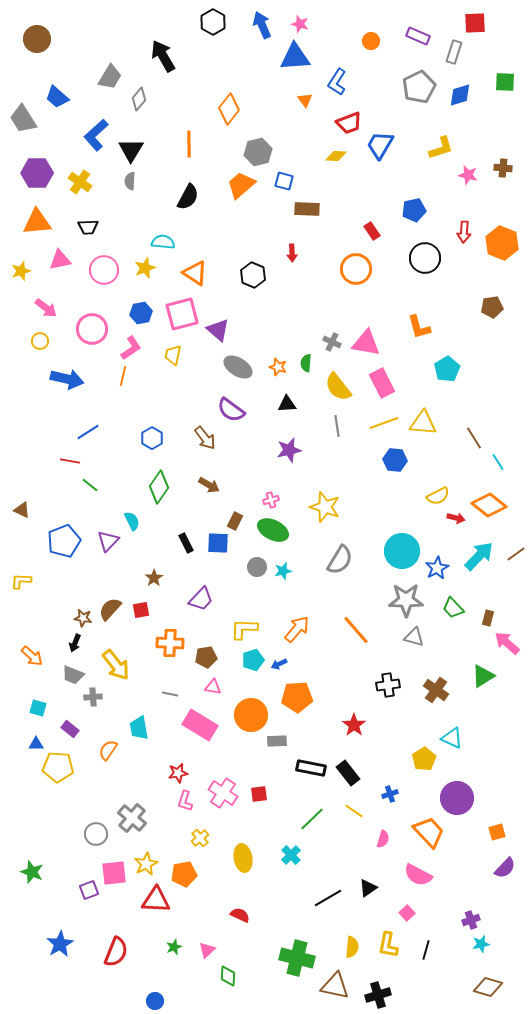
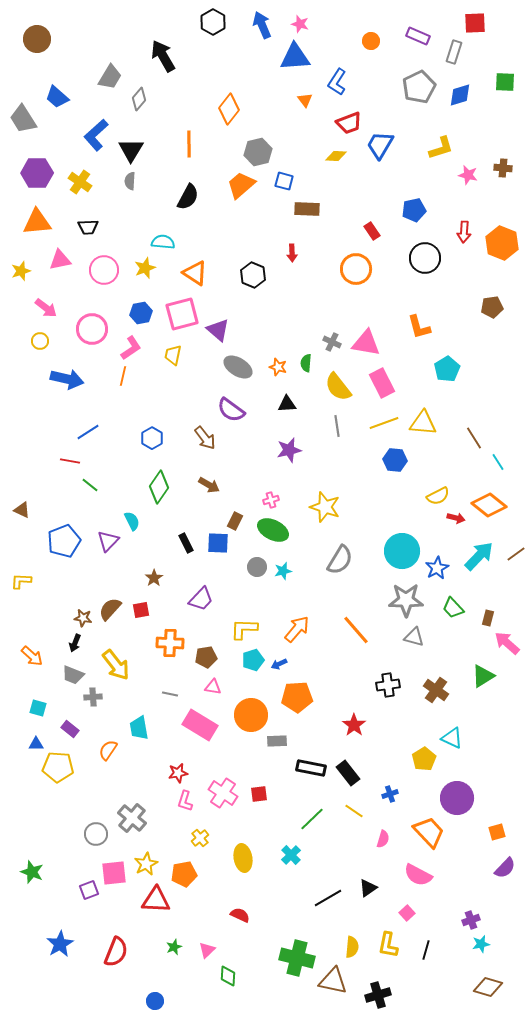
brown triangle at (335, 986): moved 2 px left, 5 px up
